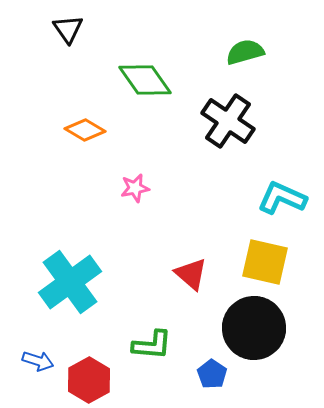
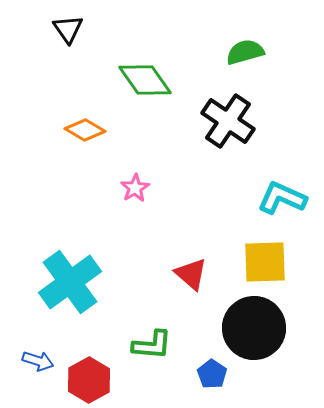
pink star: rotated 20 degrees counterclockwise
yellow square: rotated 15 degrees counterclockwise
